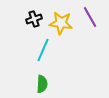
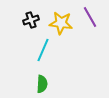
black cross: moved 3 px left, 1 px down
